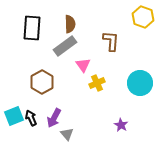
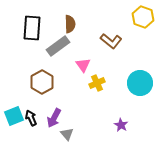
brown L-shape: rotated 125 degrees clockwise
gray rectangle: moved 7 px left
